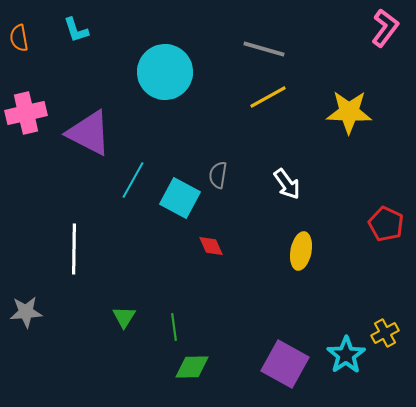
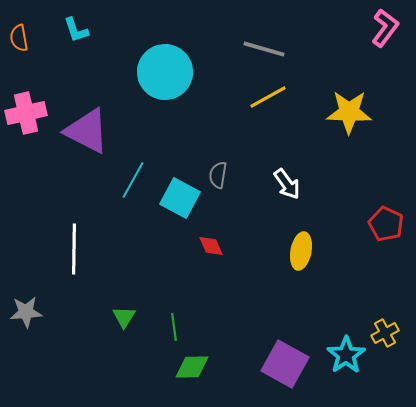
purple triangle: moved 2 px left, 2 px up
